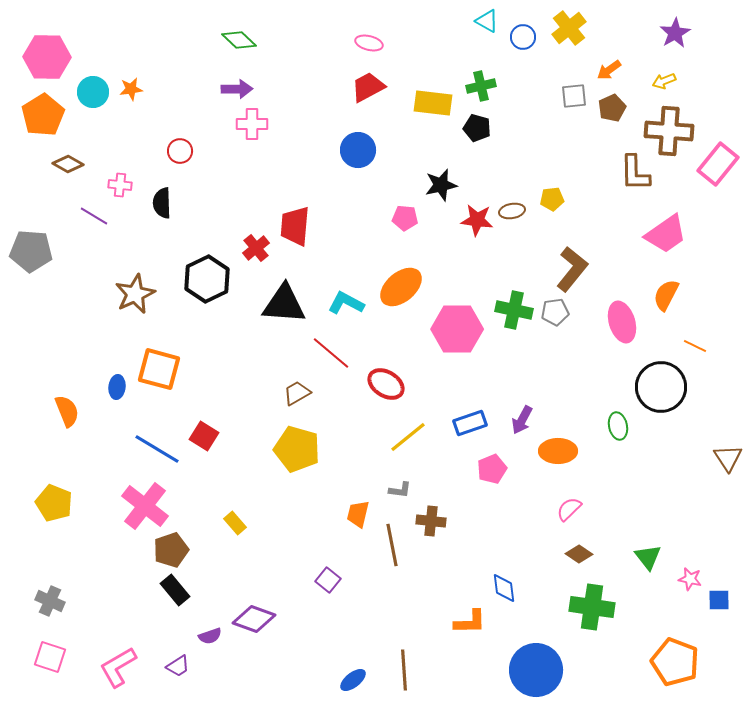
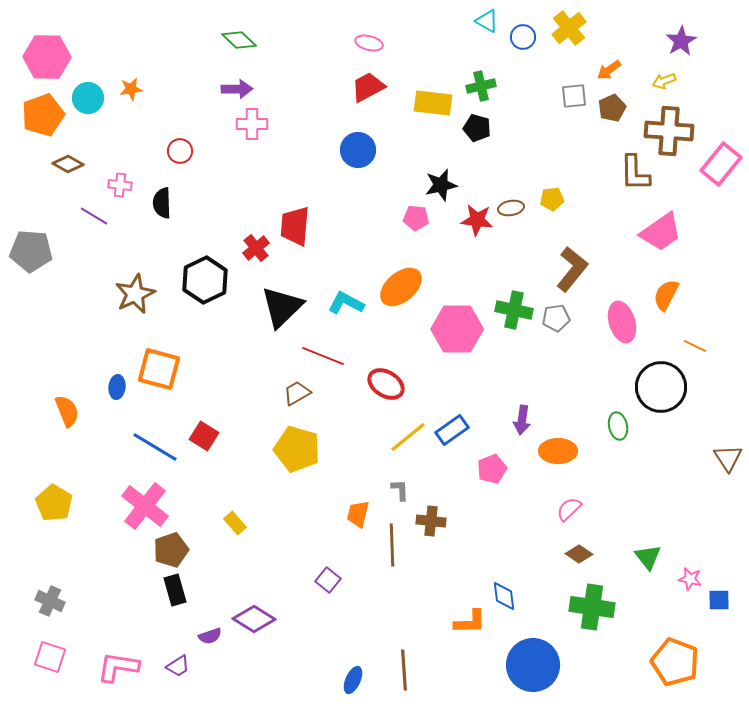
purple star at (675, 33): moved 6 px right, 8 px down
cyan circle at (93, 92): moved 5 px left, 6 px down
orange pentagon at (43, 115): rotated 12 degrees clockwise
pink rectangle at (718, 164): moved 3 px right
brown ellipse at (512, 211): moved 1 px left, 3 px up
pink pentagon at (405, 218): moved 11 px right
pink trapezoid at (666, 234): moved 5 px left, 2 px up
black hexagon at (207, 279): moved 2 px left, 1 px down
black triangle at (284, 304): moved 2 px left, 3 px down; rotated 48 degrees counterclockwise
gray pentagon at (555, 312): moved 1 px right, 6 px down
red line at (331, 353): moved 8 px left, 3 px down; rotated 18 degrees counterclockwise
purple arrow at (522, 420): rotated 20 degrees counterclockwise
blue rectangle at (470, 423): moved 18 px left, 7 px down; rotated 16 degrees counterclockwise
blue line at (157, 449): moved 2 px left, 2 px up
gray L-shape at (400, 490): rotated 100 degrees counterclockwise
yellow pentagon at (54, 503): rotated 9 degrees clockwise
brown line at (392, 545): rotated 9 degrees clockwise
blue diamond at (504, 588): moved 8 px down
black rectangle at (175, 590): rotated 24 degrees clockwise
purple diamond at (254, 619): rotated 12 degrees clockwise
pink L-shape at (118, 667): rotated 39 degrees clockwise
blue circle at (536, 670): moved 3 px left, 5 px up
blue ellipse at (353, 680): rotated 28 degrees counterclockwise
